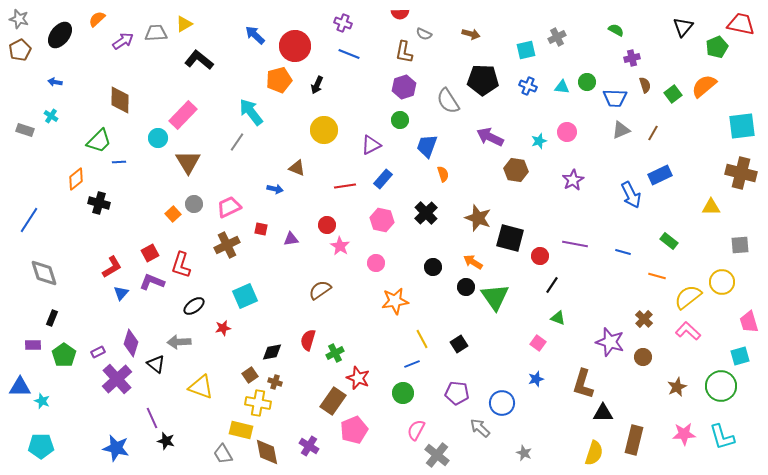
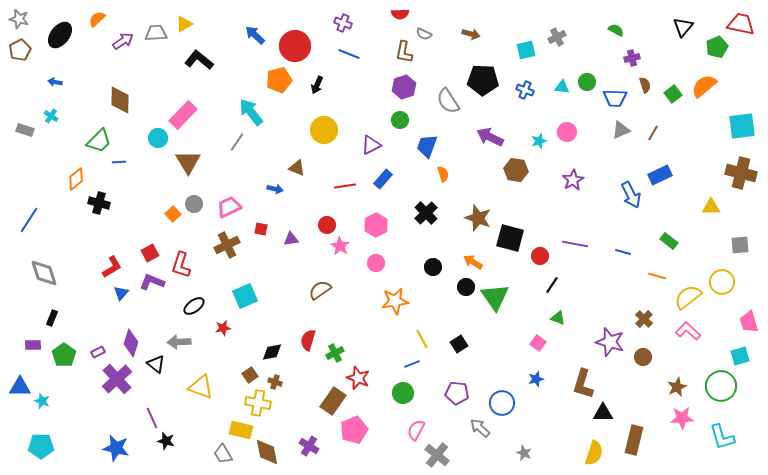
blue cross at (528, 86): moved 3 px left, 4 px down
pink hexagon at (382, 220): moved 6 px left, 5 px down; rotated 20 degrees clockwise
pink star at (684, 434): moved 2 px left, 16 px up
